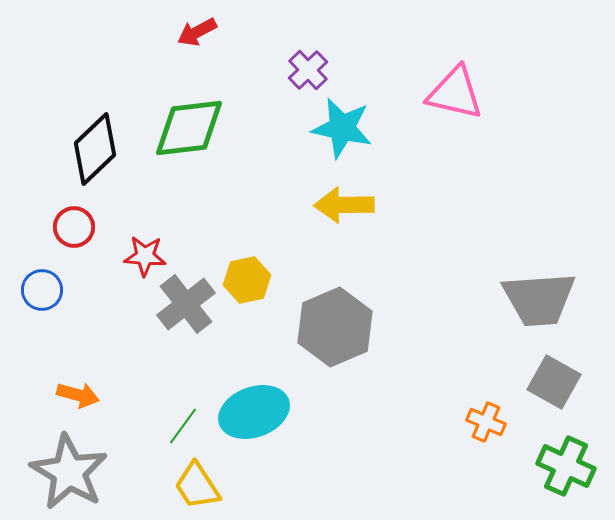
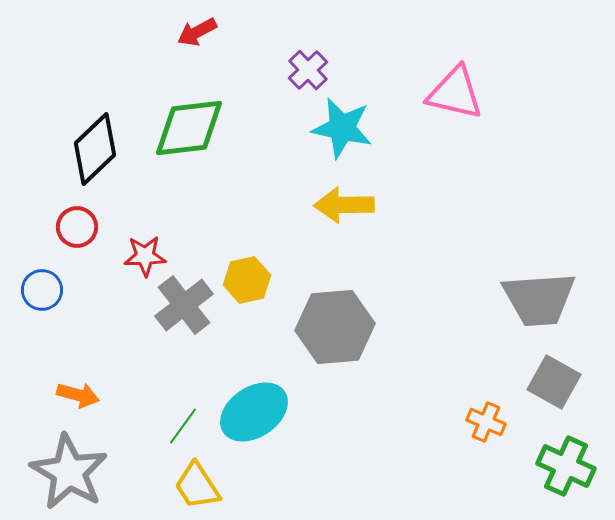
red circle: moved 3 px right
red star: rotated 6 degrees counterclockwise
gray cross: moved 2 px left, 1 px down
gray hexagon: rotated 18 degrees clockwise
cyan ellipse: rotated 14 degrees counterclockwise
